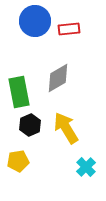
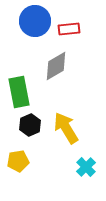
gray diamond: moved 2 px left, 12 px up
